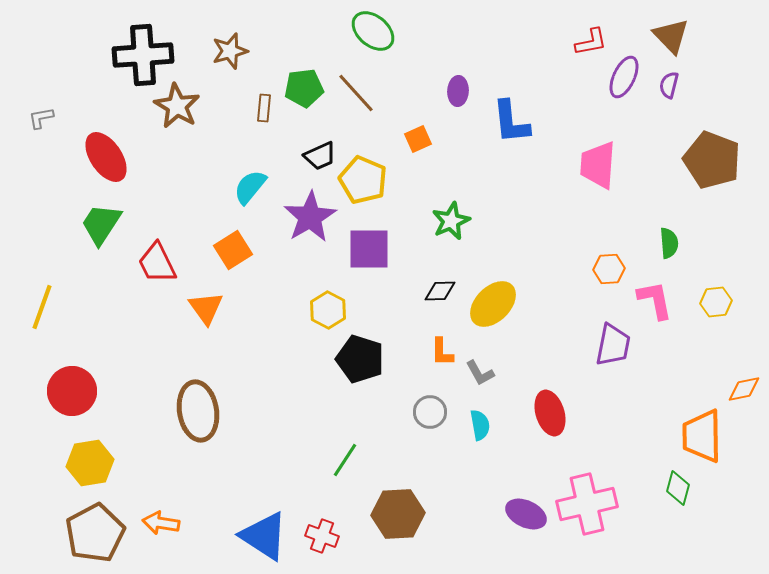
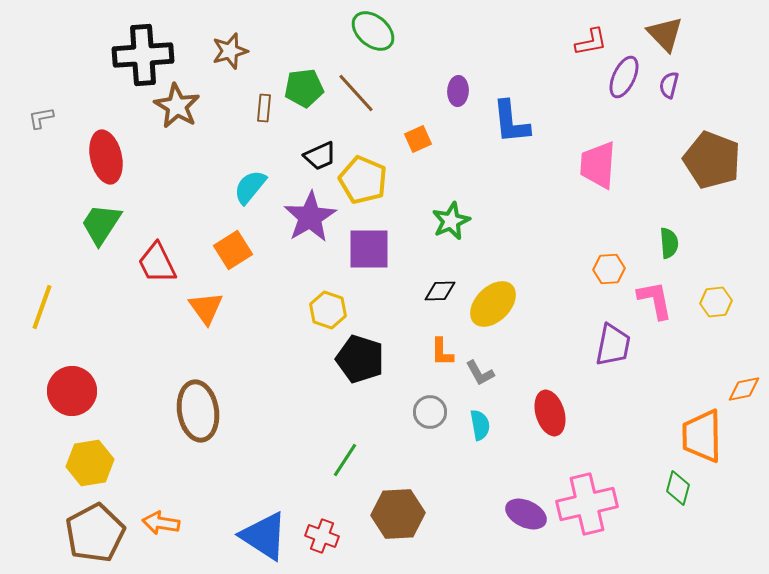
brown triangle at (671, 36): moved 6 px left, 2 px up
red ellipse at (106, 157): rotated 21 degrees clockwise
yellow hexagon at (328, 310): rotated 9 degrees counterclockwise
